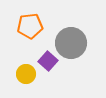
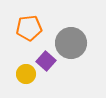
orange pentagon: moved 1 px left, 2 px down
purple square: moved 2 px left
